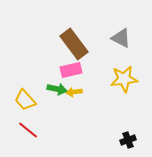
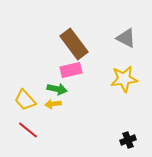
gray triangle: moved 5 px right
yellow arrow: moved 21 px left, 12 px down
